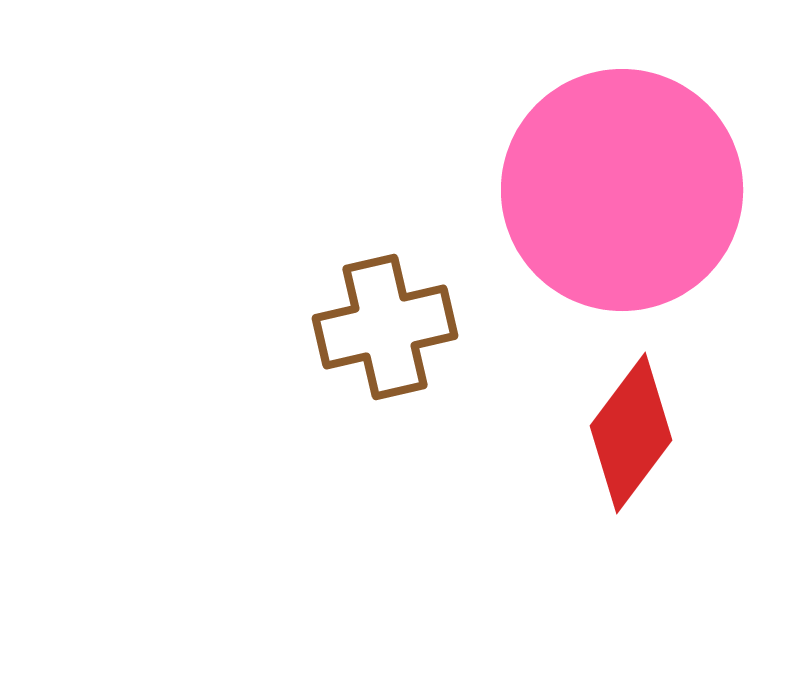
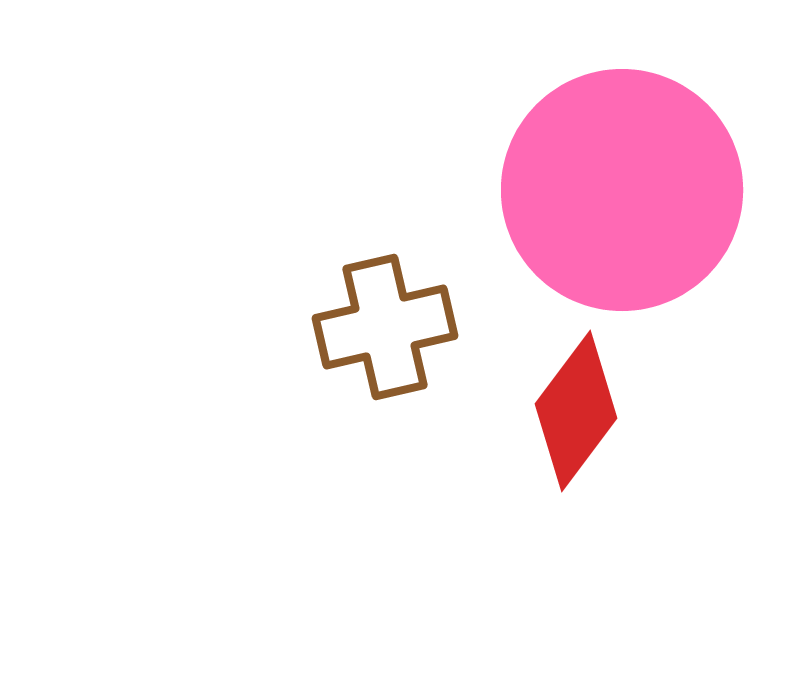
red diamond: moved 55 px left, 22 px up
